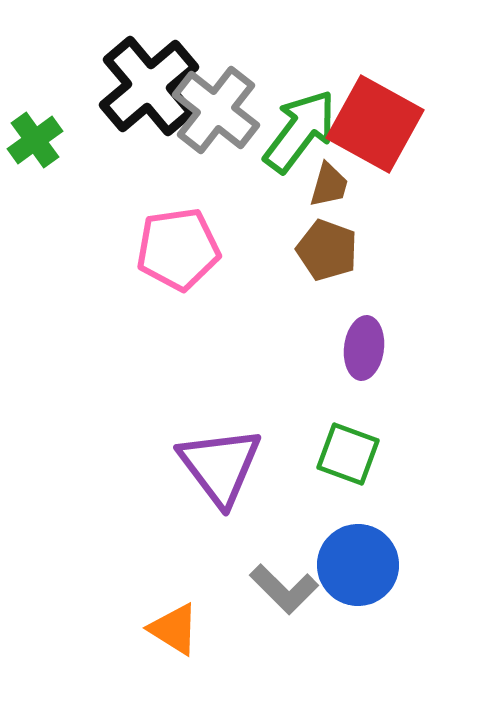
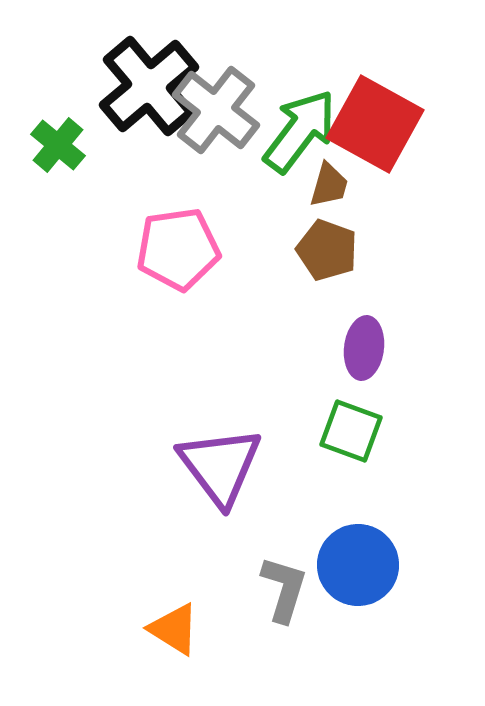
green cross: moved 23 px right, 5 px down; rotated 14 degrees counterclockwise
green square: moved 3 px right, 23 px up
gray L-shape: rotated 118 degrees counterclockwise
